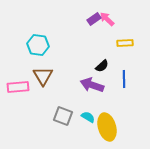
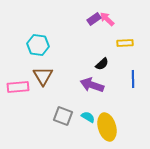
black semicircle: moved 2 px up
blue line: moved 9 px right
